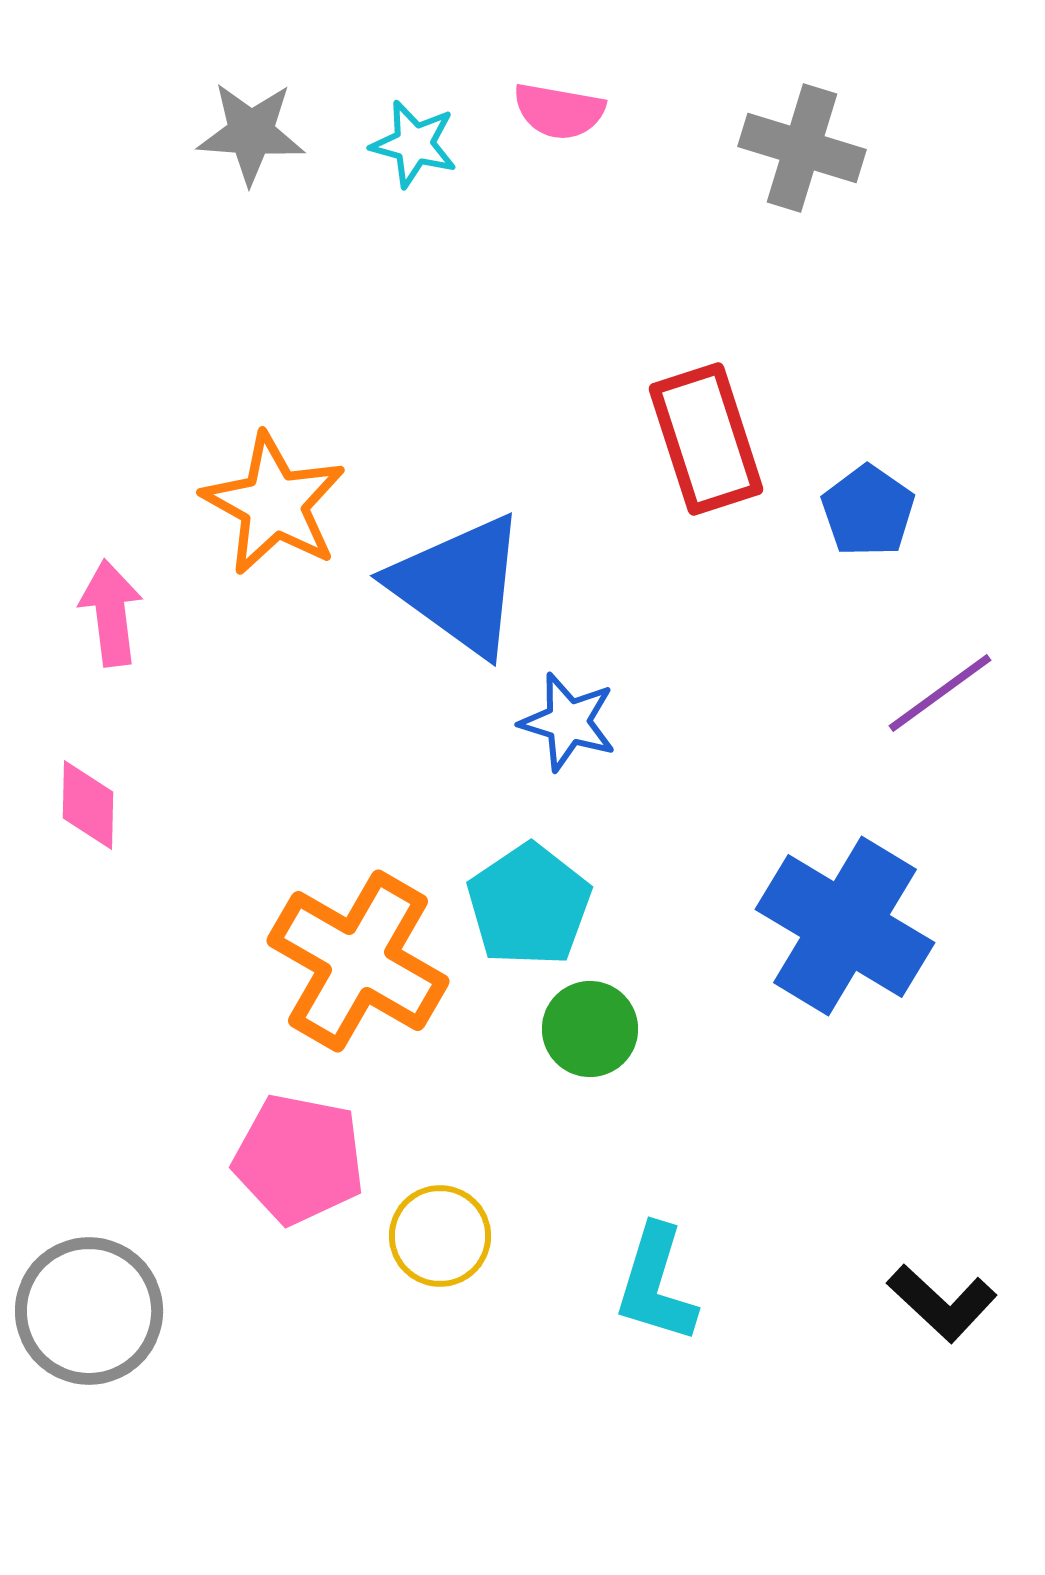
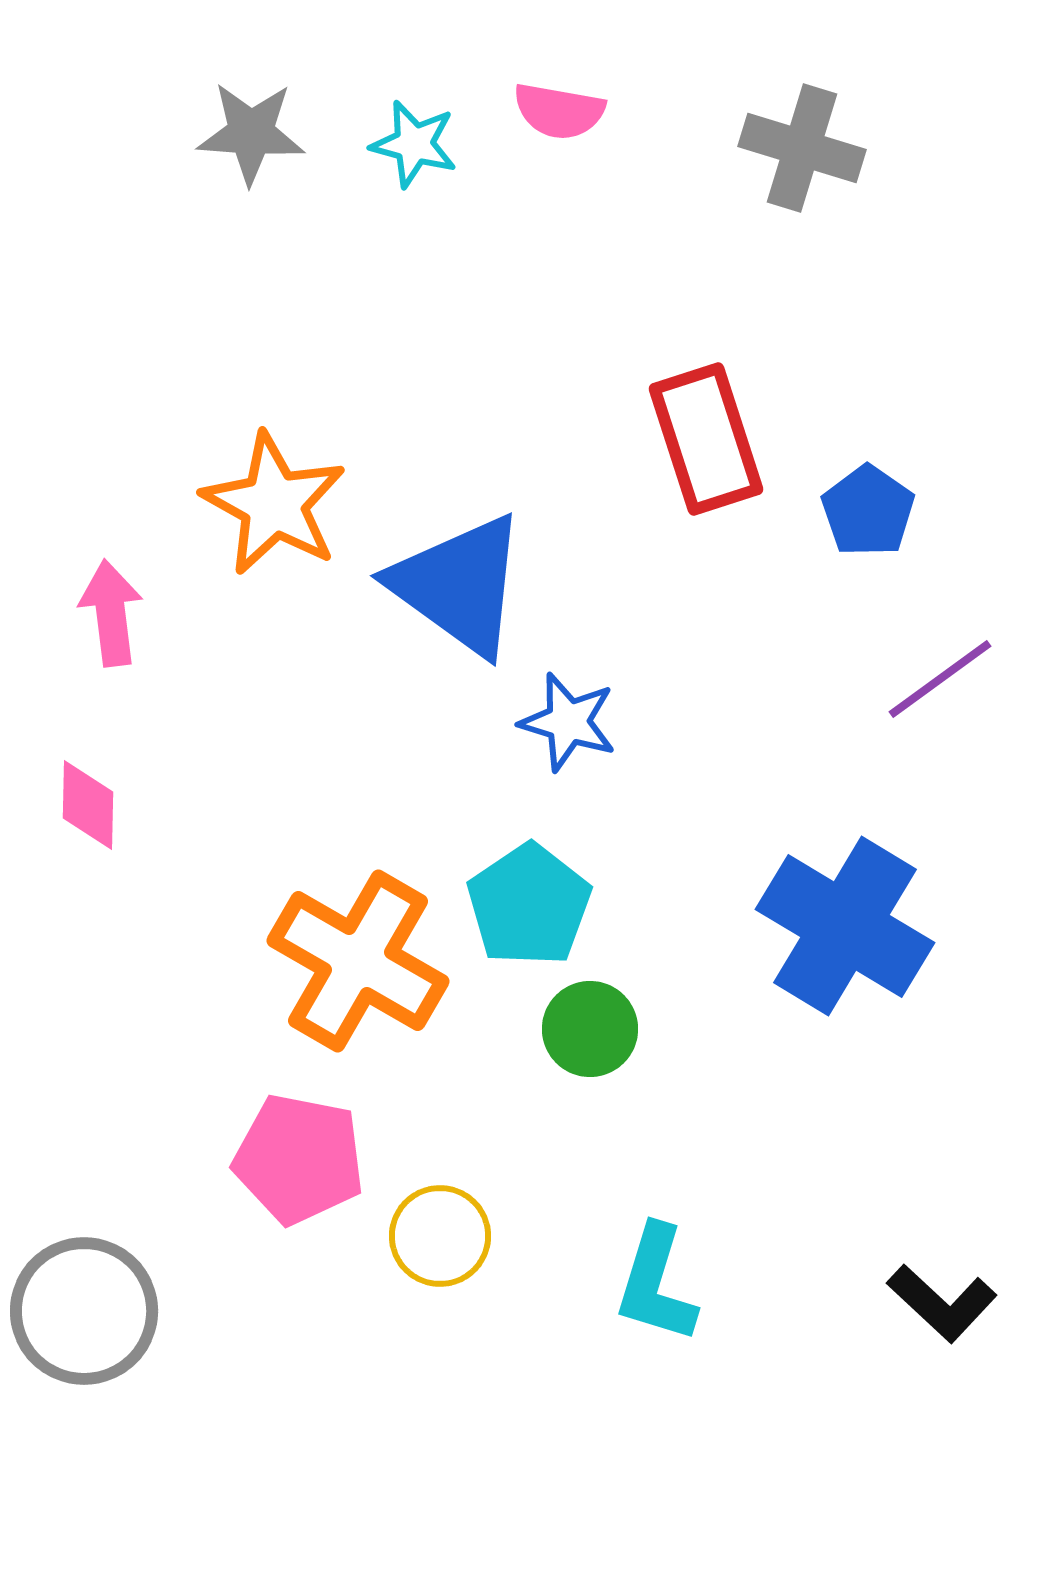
purple line: moved 14 px up
gray circle: moved 5 px left
